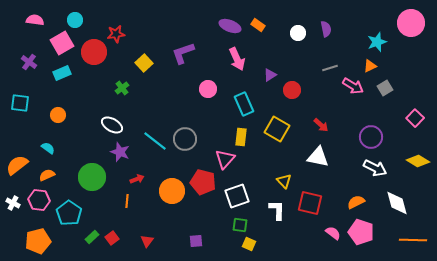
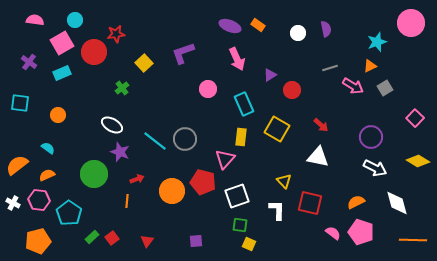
green circle at (92, 177): moved 2 px right, 3 px up
